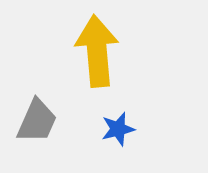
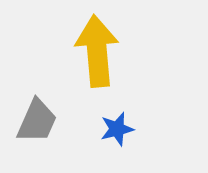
blue star: moved 1 px left
